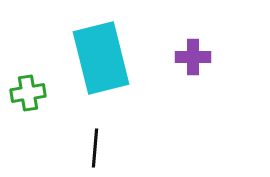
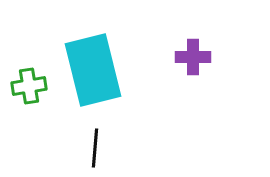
cyan rectangle: moved 8 px left, 12 px down
green cross: moved 1 px right, 7 px up
